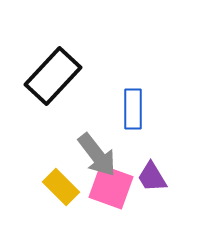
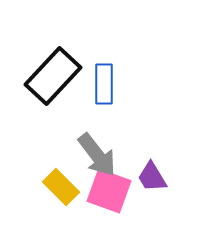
blue rectangle: moved 29 px left, 25 px up
pink square: moved 2 px left, 4 px down
